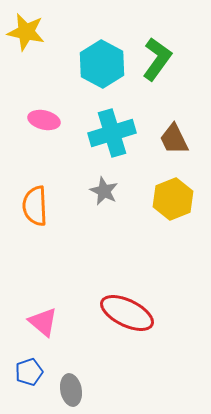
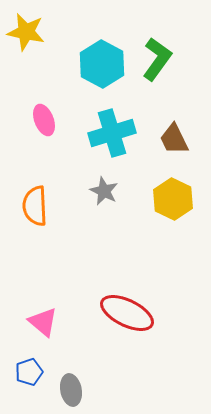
pink ellipse: rotated 56 degrees clockwise
yellow hexagon: rotated 12 degrees counterclockwise
